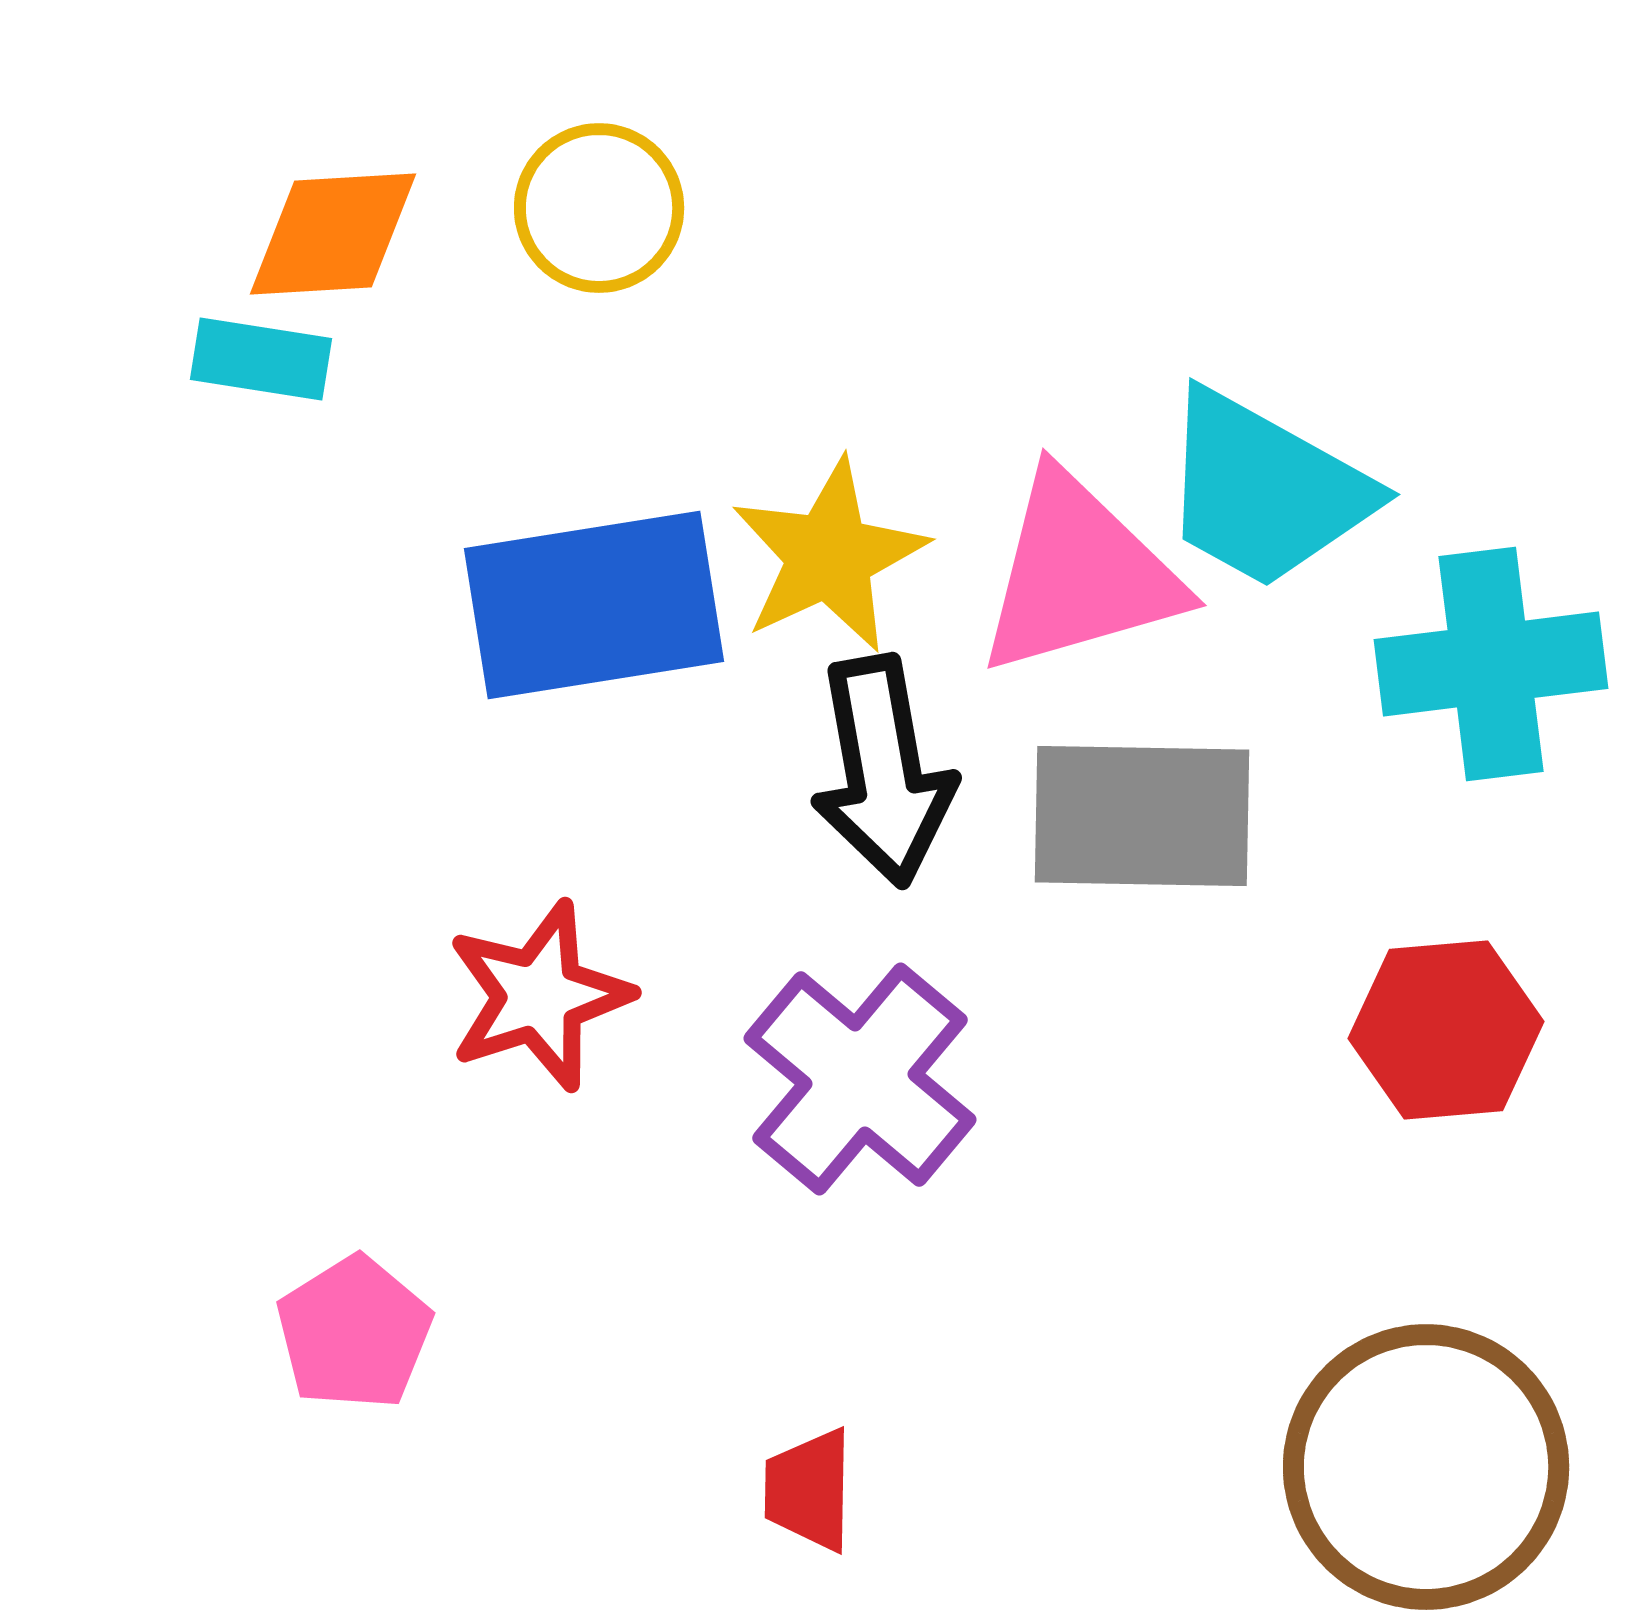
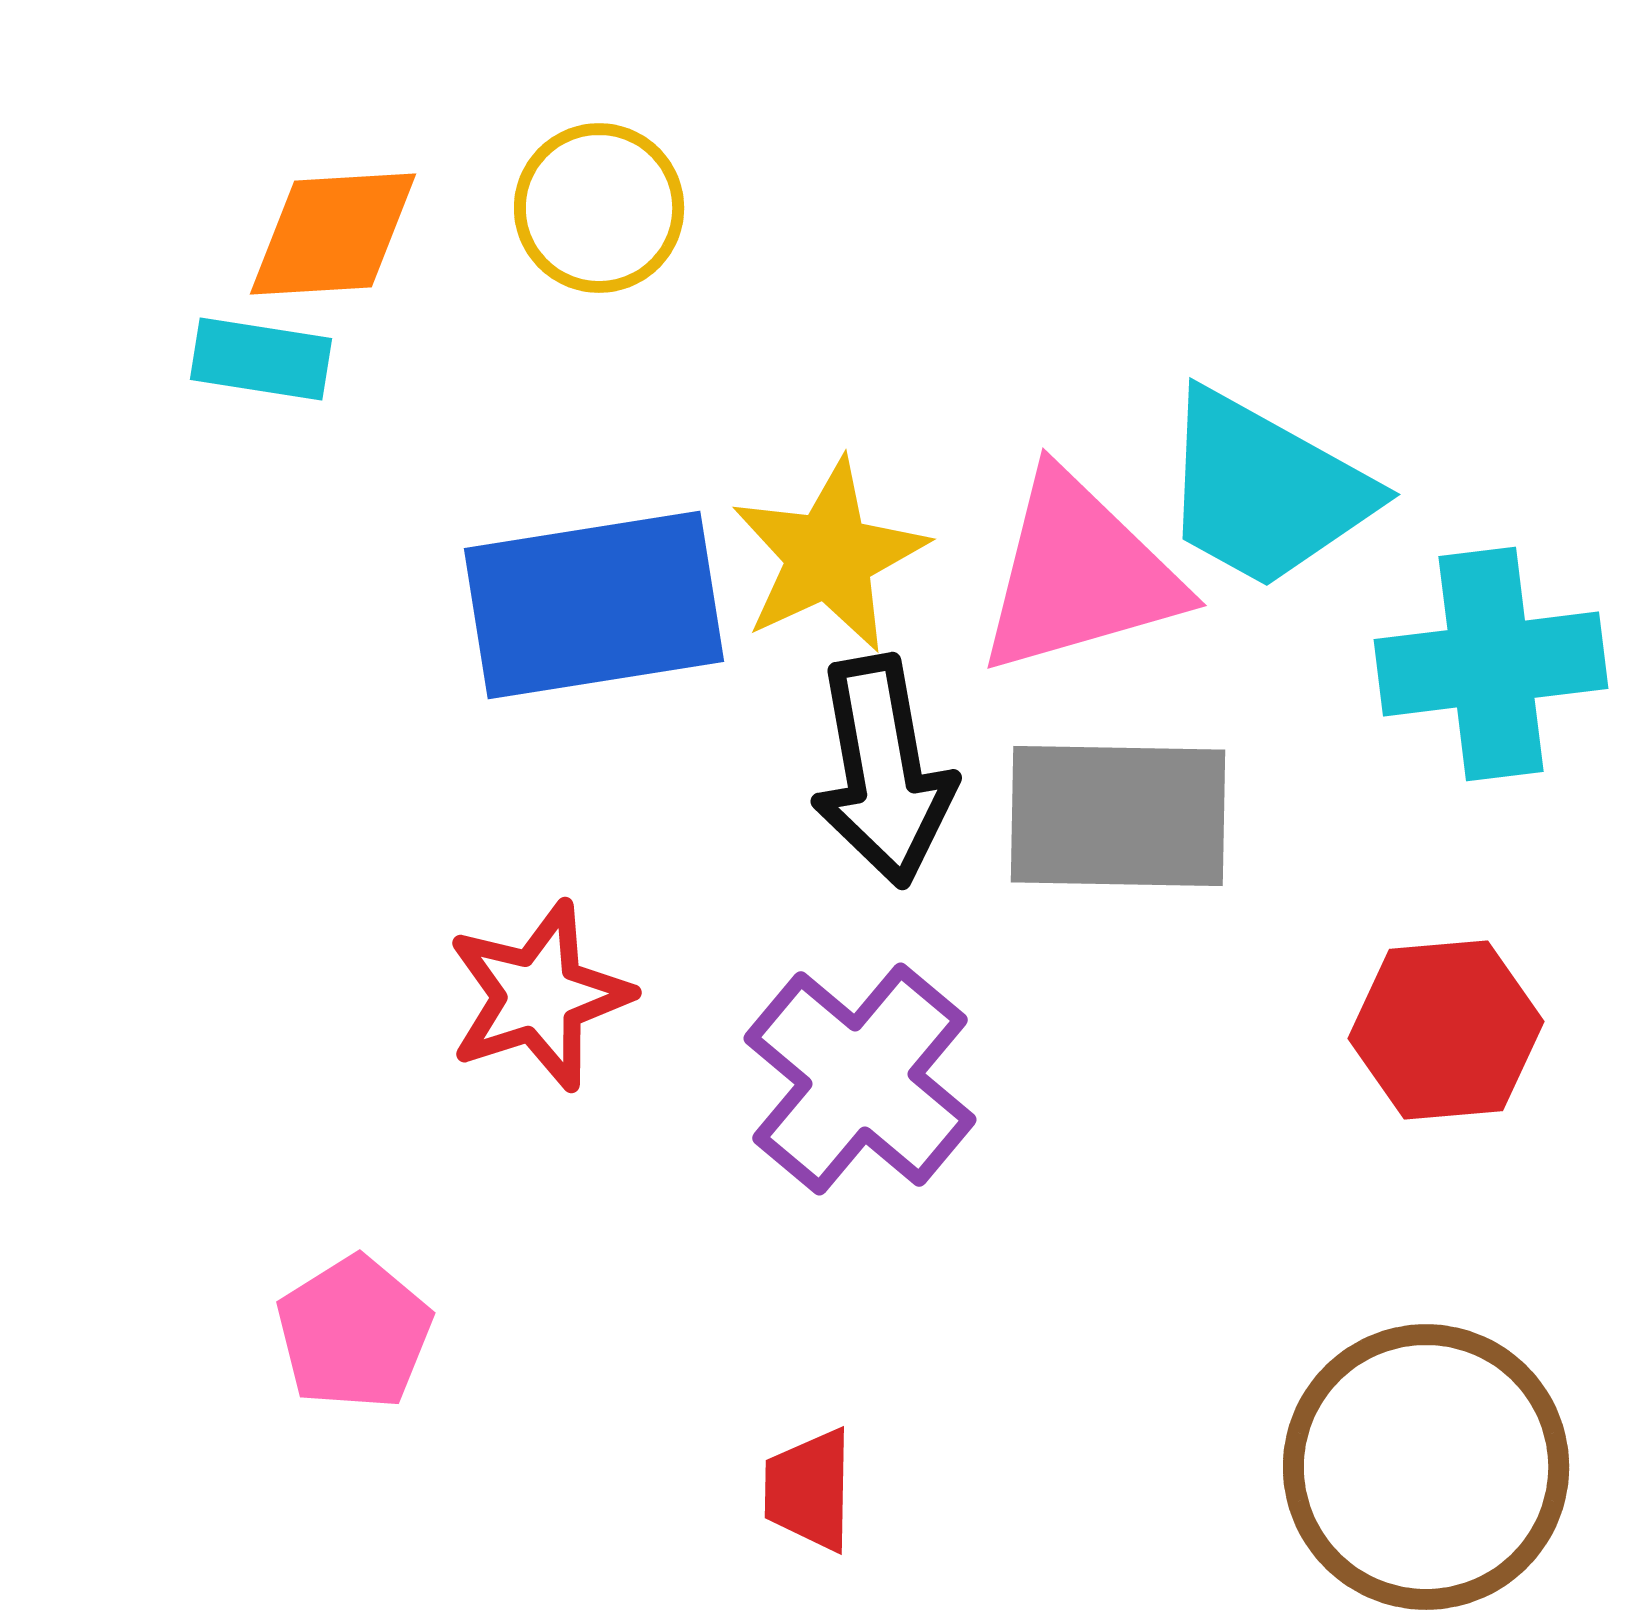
gray rectangle: moved 24 px left
